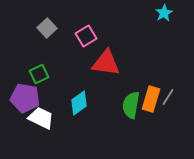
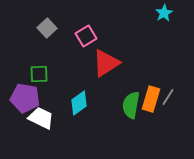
red triangle: rotated 40 degrees counterclockwise
green square: rotated 24 degrees clockwise
